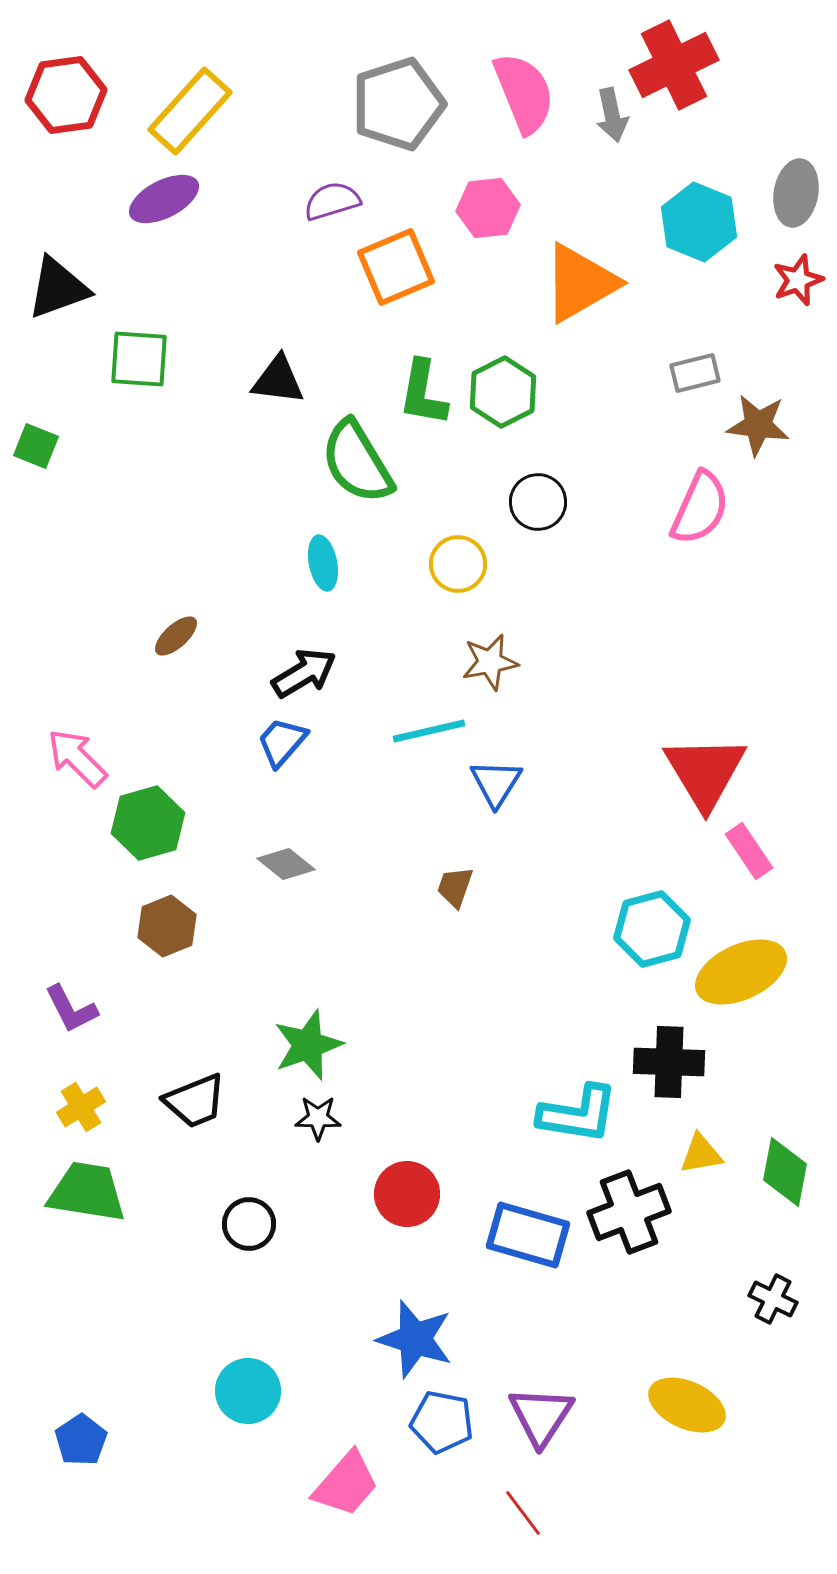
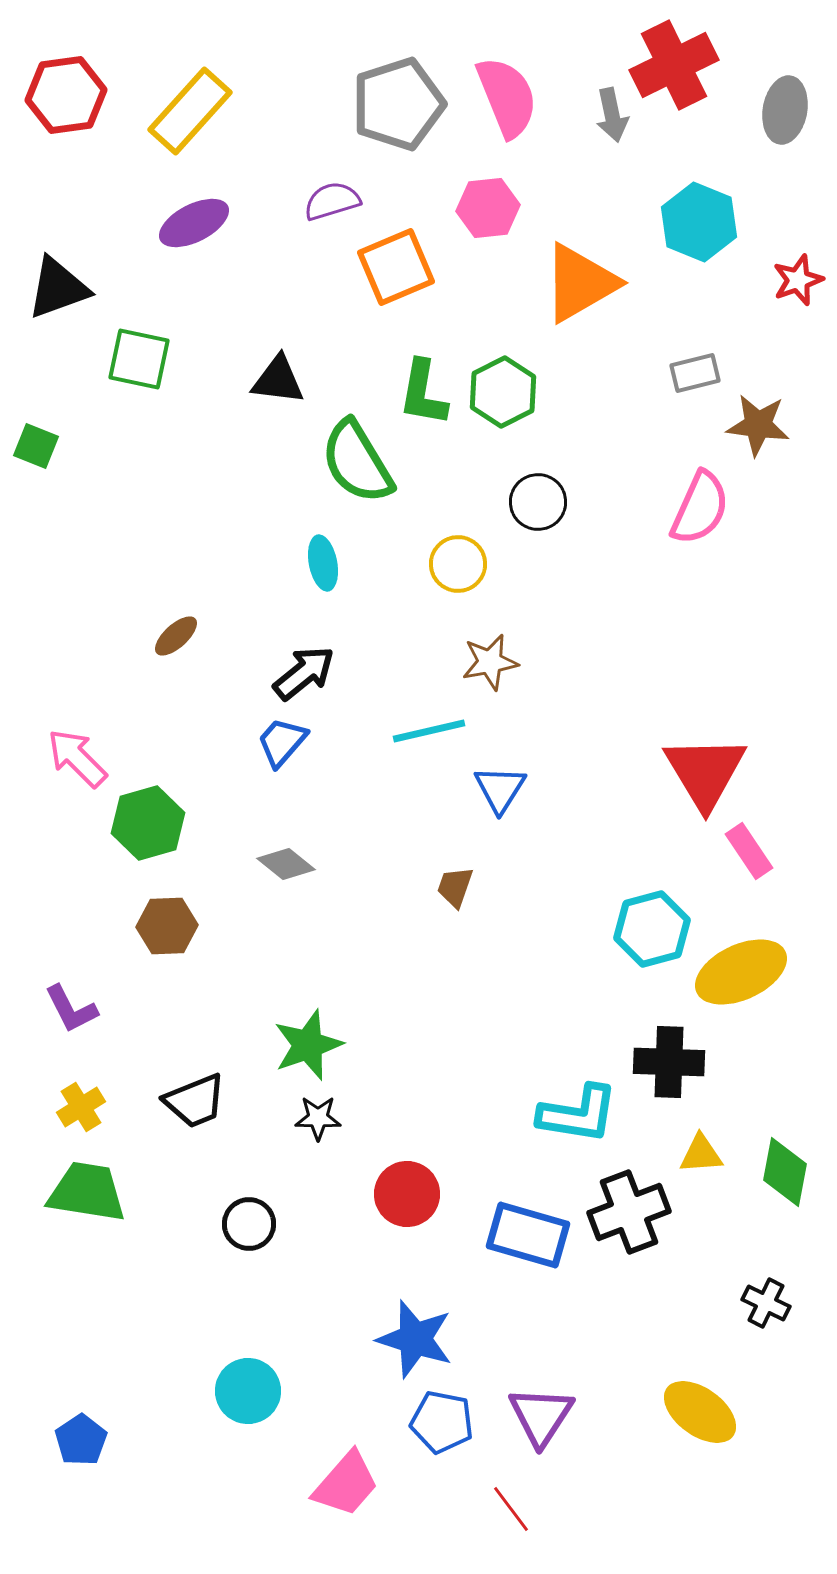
pink semicircle at (524, 93): moved 17 px left, 4 px down
gray ellipse at (796, 193): moved 11 px left, 83 px up
purple ellipse at (164, 199): moved 30 px right, 24 px down
green square at (139, 359): rotated 8 degrees clockwise
black arrow at (304, 673): rotated 8 degrees counterclockwise
blue triangle at (496, 783): moved 4 px right, 6 px down
brown hexagon at (167, 926): rotated 20 degrees clockwise
yellow triangle at (701, 1154): rotated 6 degrees clockwise
black cross at (773, 1299): moved 7 px left, 4 px down
yellow ellipse at (687, 1405): moved 13 px right, 7 px down; rotated 12 degrees clockwise
red line at (523, 1513): moved 12 px left, 4 px up
